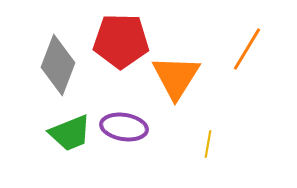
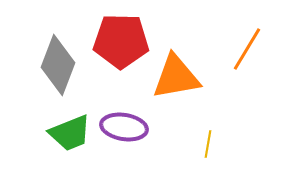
orange triangle: rotated 48 degrees clockwise
